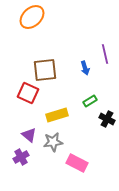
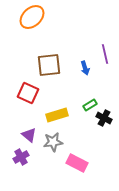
brown square: moved 4 px right, 5 px up
green rectangle: moved 4 px down
black cross: moved 3 px left, 1 px up
